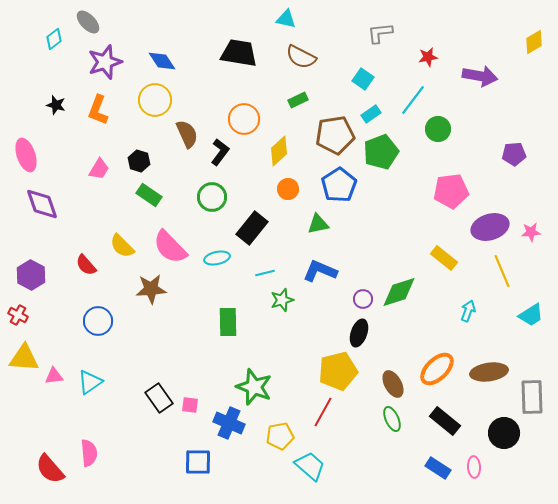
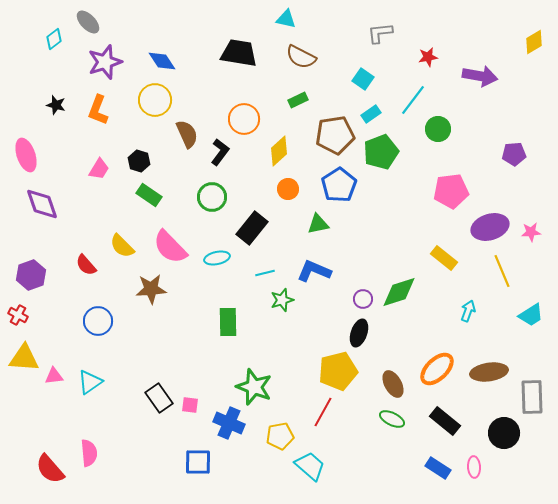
blue L-shape at (320, 271): moved 6 px left
purple hexagon at (31, 275): rotated 12 degrees clockwise
green ellipse at (392, 419): rotated 40 degrees counterclockwise
